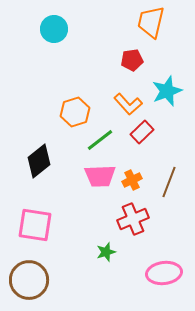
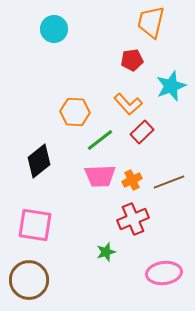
cyan star: moved 4 px right, 5 px up
orange hexagon: rotated 20 degrees clockwise
brown line: rotated 48 degrees clockwise
